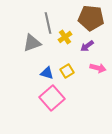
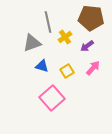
gray line: moved 1 px up
pink arrow: moved 5 px left; rotated 63 degrees counterclockwise
blue triangle: moved 5 px left, 7 px up
